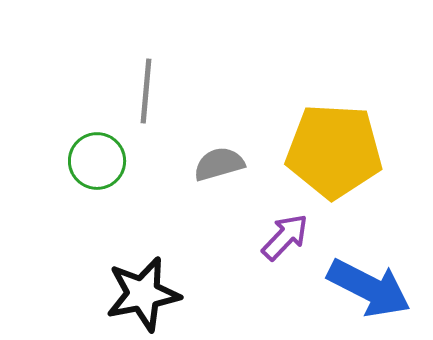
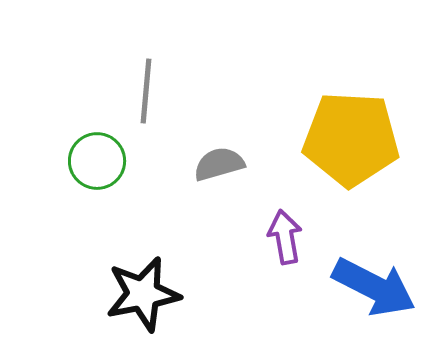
yellow pentagon: moved 17 px right, 12 px up
purple arrow: rotated 54 degrees counterclockwise
blue arrow: moved 5 px right, 1 px up
